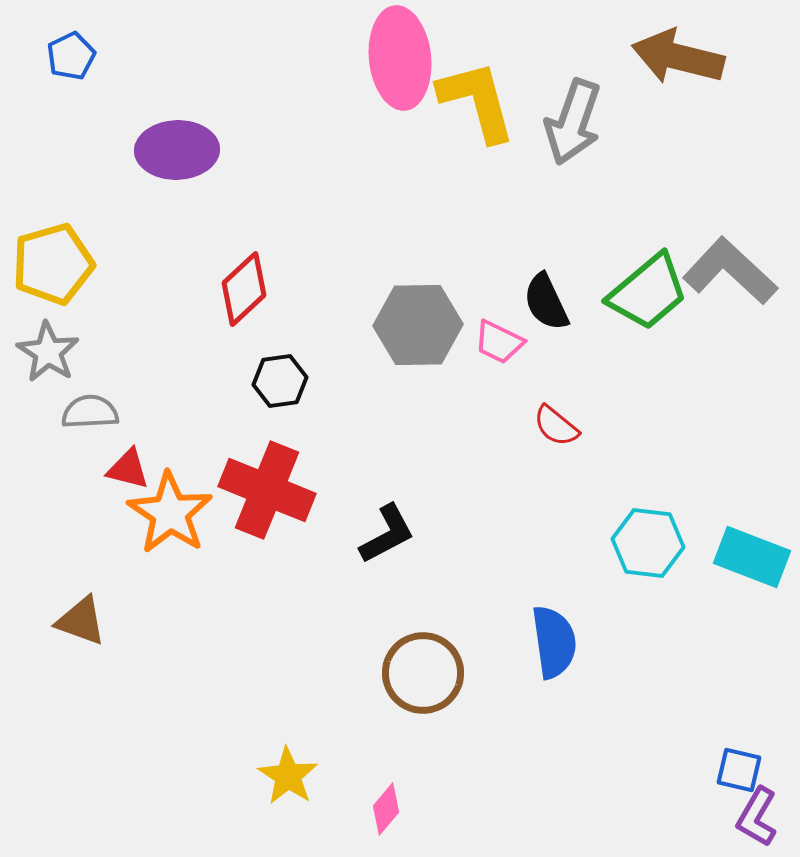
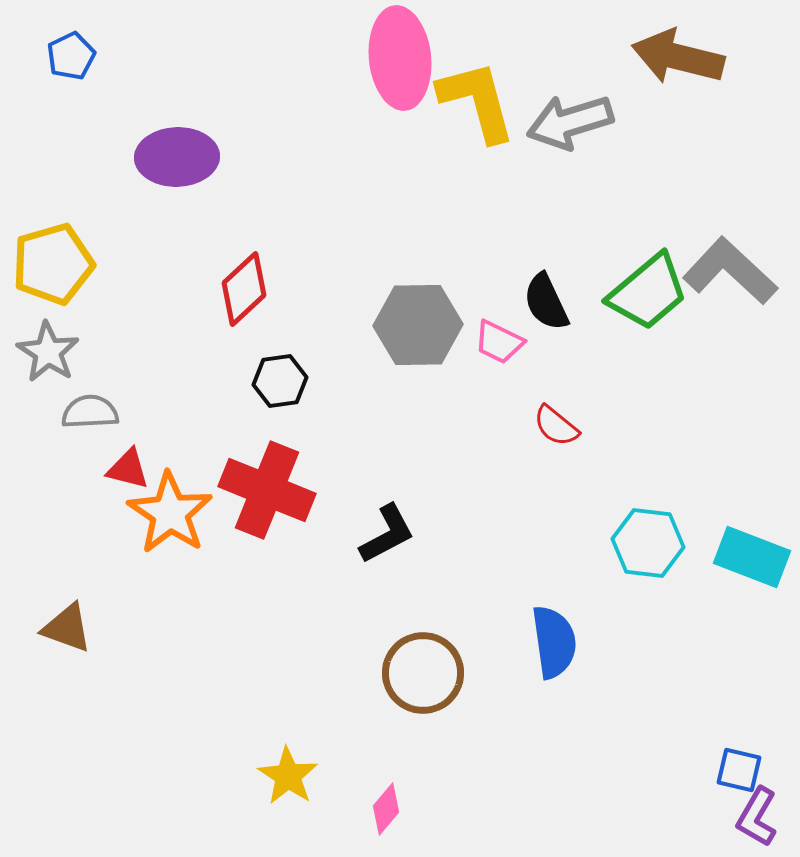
gray arrow: moved 3 px left; rotated 54 degrees clockwise
purple ellipse: moved 7 px down
brown triangle: moved 14 px left, 7 px down
